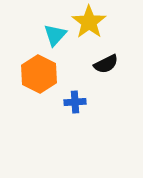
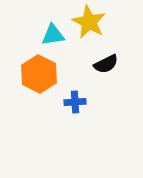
yellow star: rotated 8 degrees counterclockwise
cyan triangle: moved 2 px left; rotated 40 degrees clockwise
